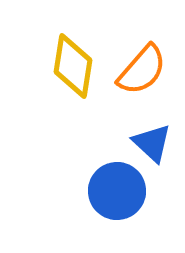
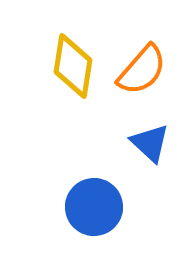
blue triangle: moved 2 px left
blue circle: moved 23 px left, 16 px down
